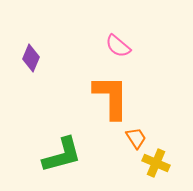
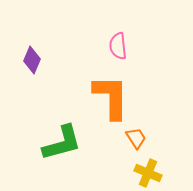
pink semicircle: rotated 44 degrees clockwise
purple diamond: moved 1 px right, 2 px down
green L-shape: moved 12 px up
yellow cross: moved 8 px left, 10 px down
